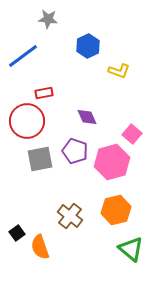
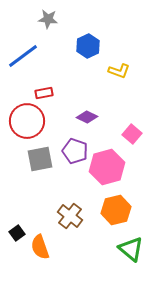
purple diamond: rotated 40 degrees counterclockwise
pink hexagon: moved 5 px left, 5 px down
